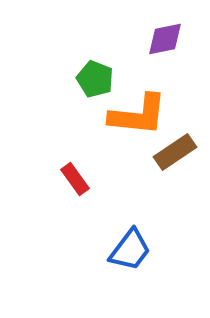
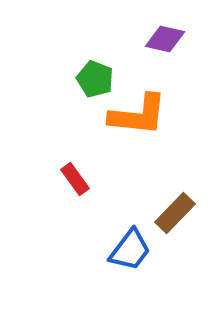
purple diamond: rotated 24 degrees clockwise
brown rectangle: moved 61 px down; rotated 12 degrees counterclockwise
